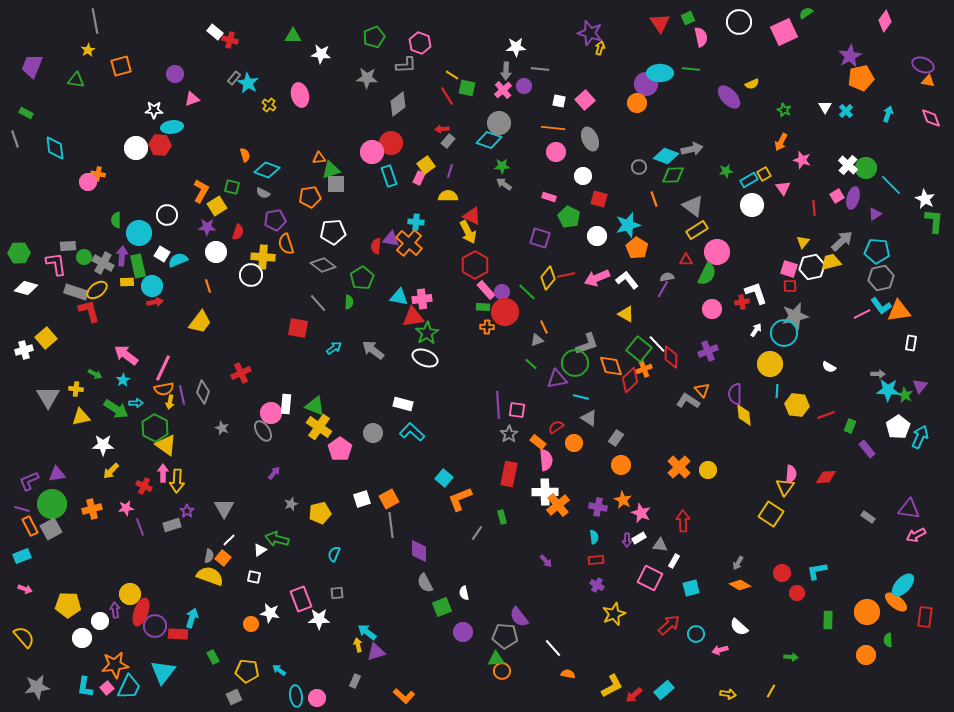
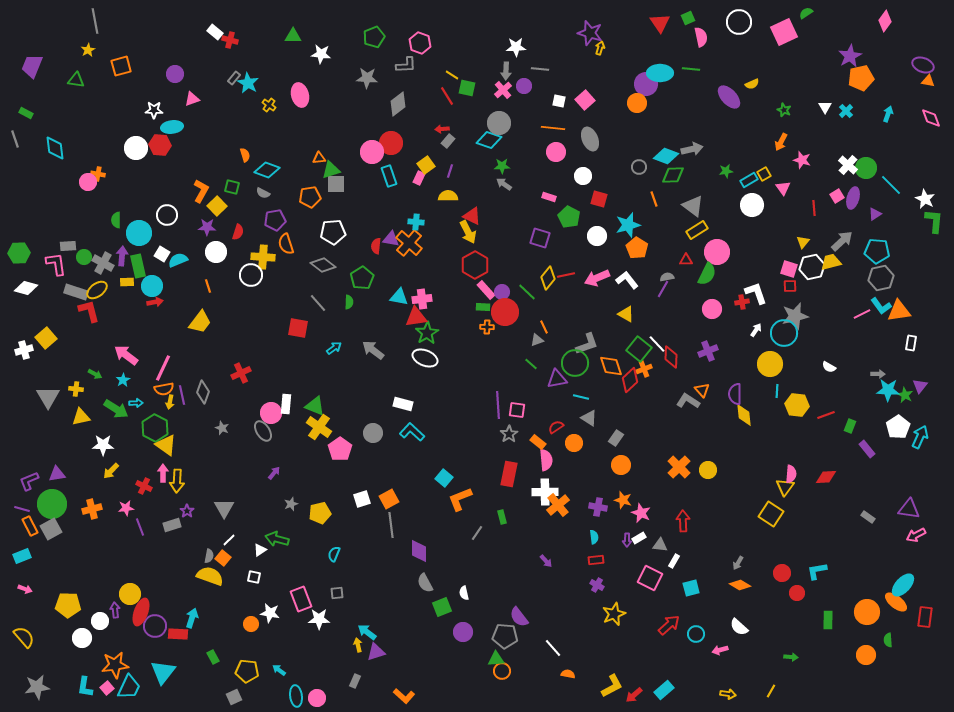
yellow square at (217, 206): rotated 12 degrees counterclockwise
red triangle at (413, 317): moved 3 px right
orange star at (623, 500): rotated 12 degrees counterclockwise
